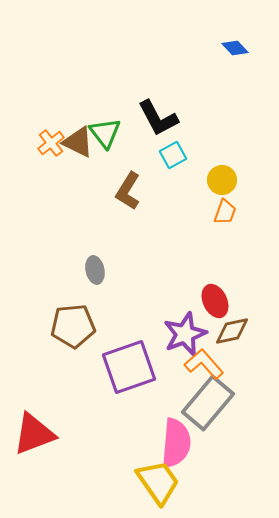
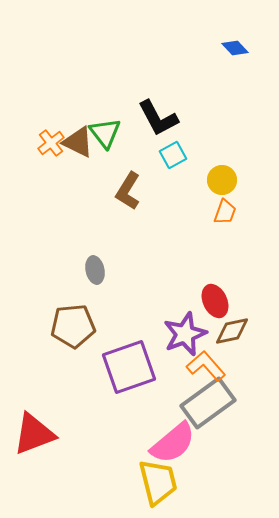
orange L-shape: moved 2 px right, 2 px down
gray rectangle: rotated 14 degrees clockwise
pink semicircle: moved 3 px left; rotated 45 degrees clockwise
yellow trapezoid: rotated 21 degrees clockwise
